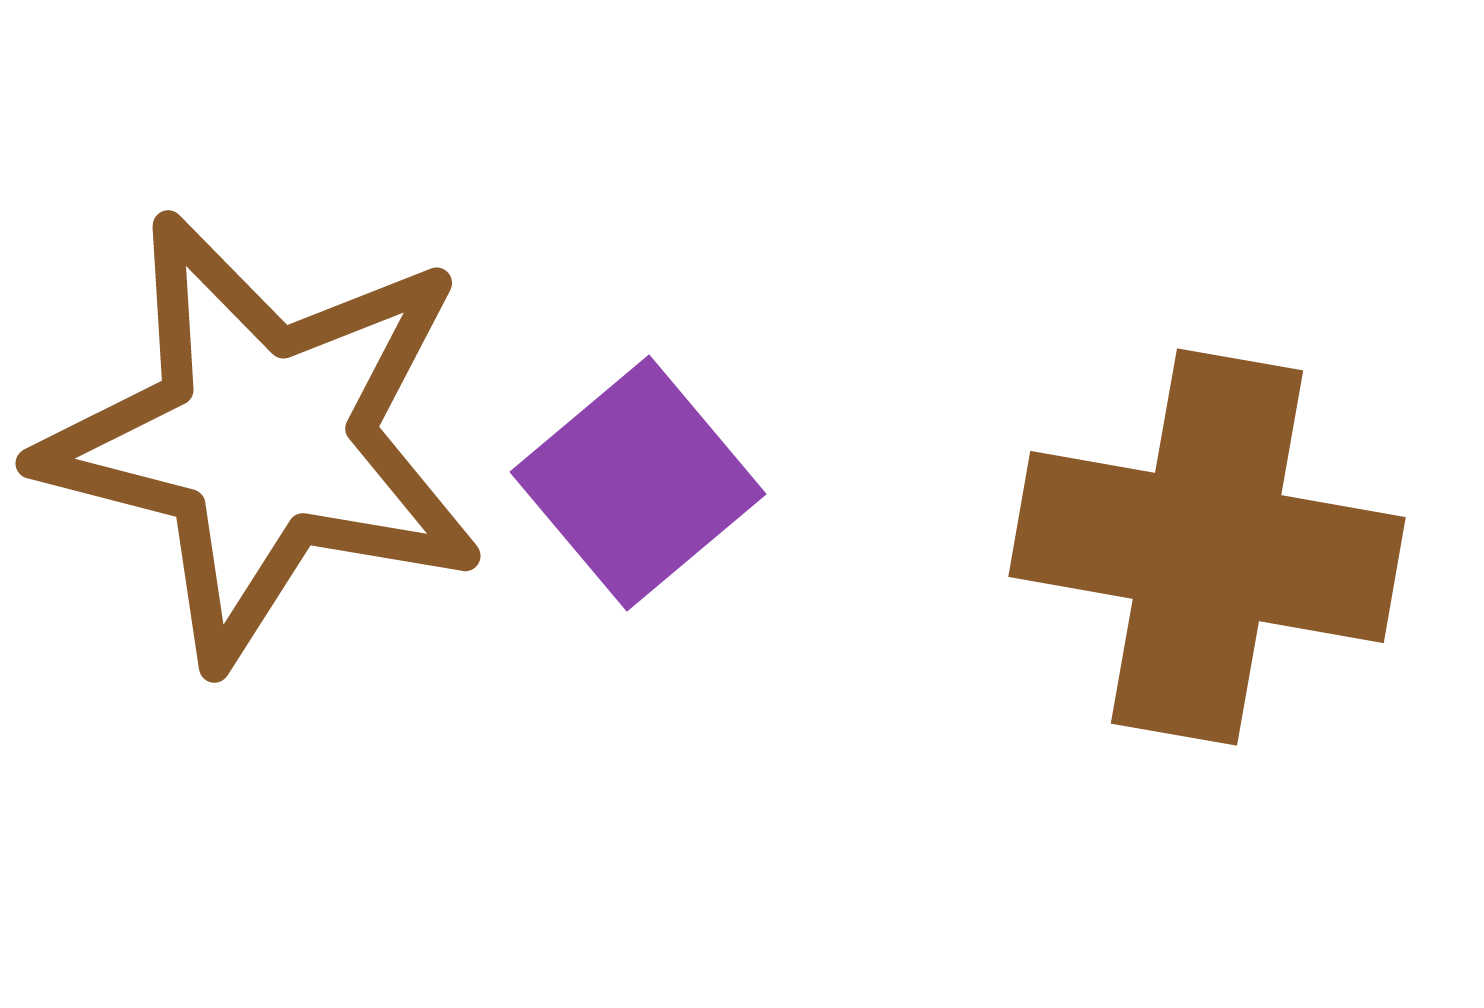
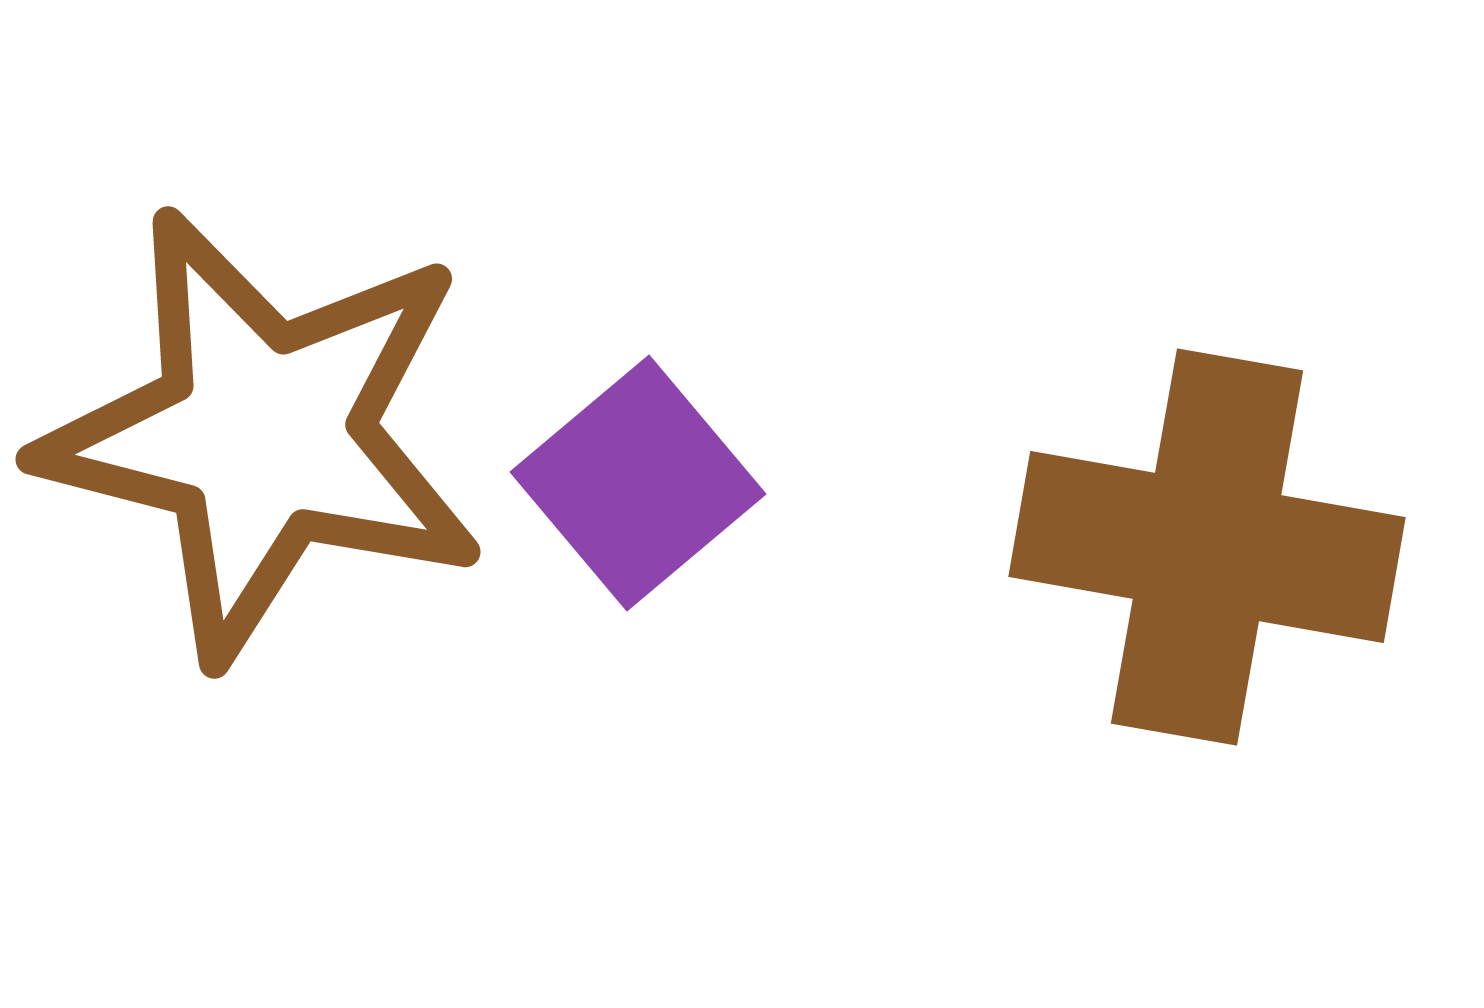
brown star: moved 4 px up
